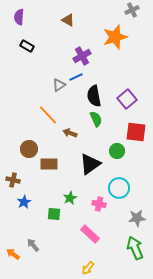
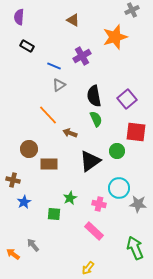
brown triangle: moved 5 px right
blue line: moved 22 px left, 11 px up; rotated 48 degrees clockwise
black triangle: moved 3 px up
gray star: moved 1 px right, 14 px up; rotated 12 degrees clockwise
pink rectangle: moved 4 px right, 3 px up
